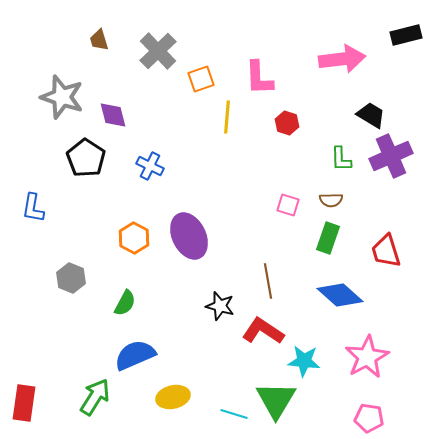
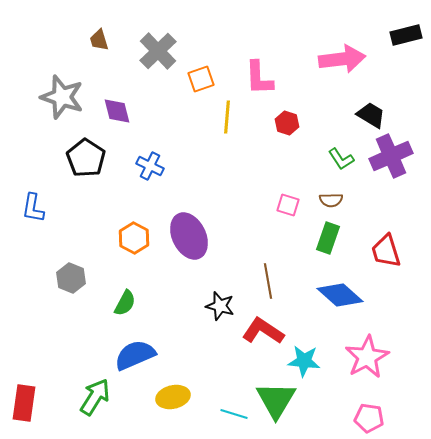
purple diamond: moved 4 px right, 4 px up
green L-shape: rotated 32 degrees counterclockwise
